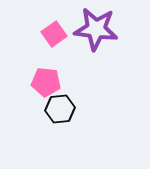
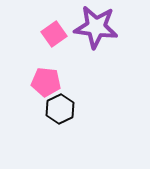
purple star: moved 2 px up
black hexagon: rotated 20 degrees counterclockwise
